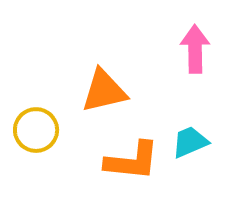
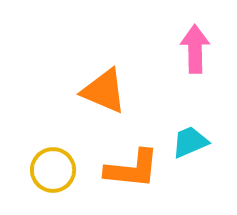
orange triangle: rotated 36 degrees clockwise
yellow circle: moved 17 px right, 40 px down
orange L-shape: moved 8 px down
